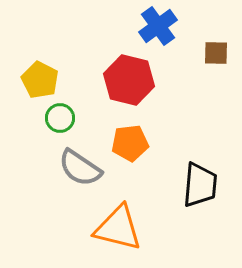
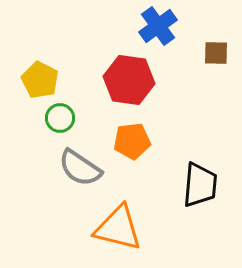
red hexagon: rotated 6 degrees counterclockwise
orange pentagon: moved 2 px right, 2 px up
